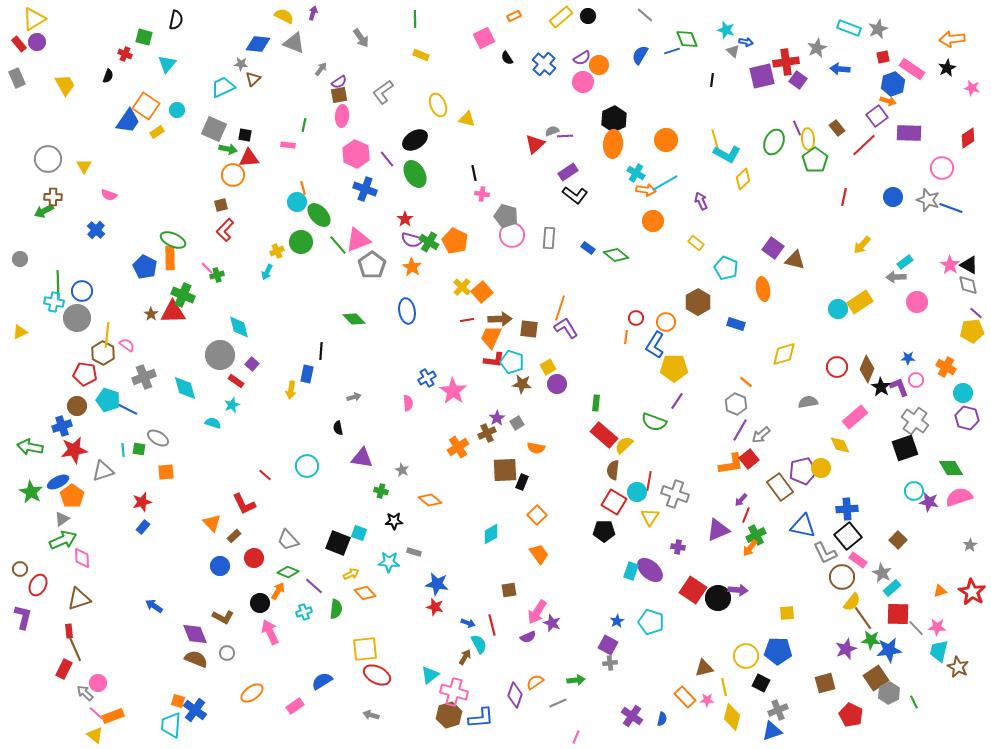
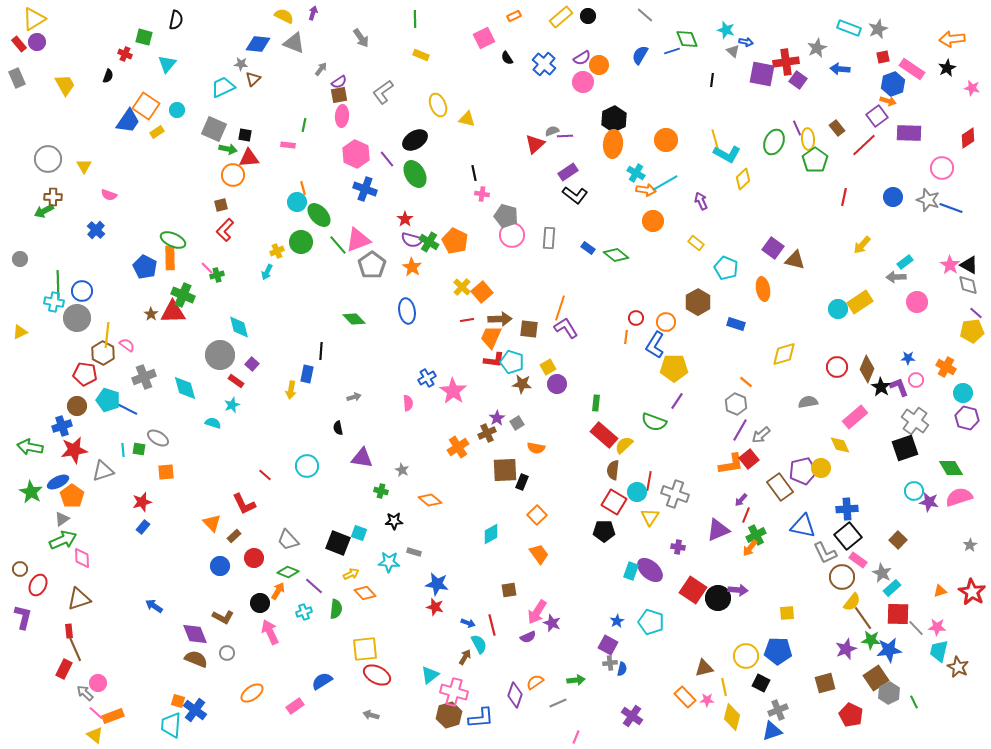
purple square at (762, 76): moved 2 px up; rotated 24 degrees clockwise
blue semicircle at (662, 719): moved 40 px left, 50 px up
